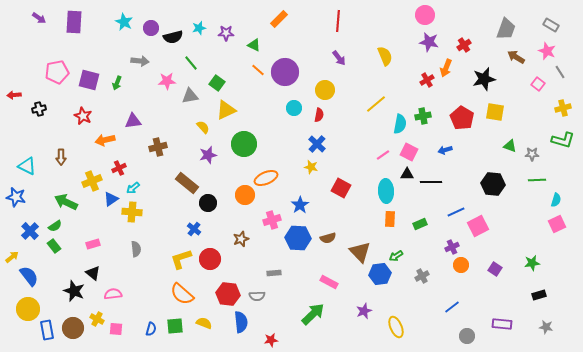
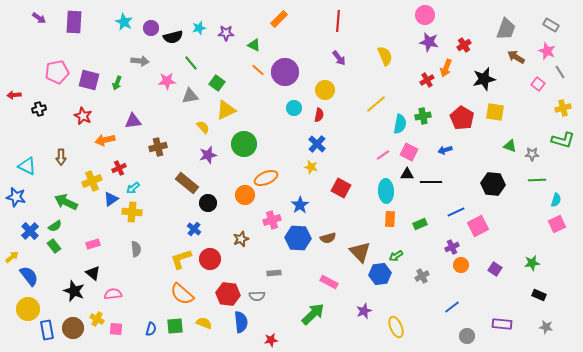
black rectangle at (539, 295): rotated 40 degrees clockwise
